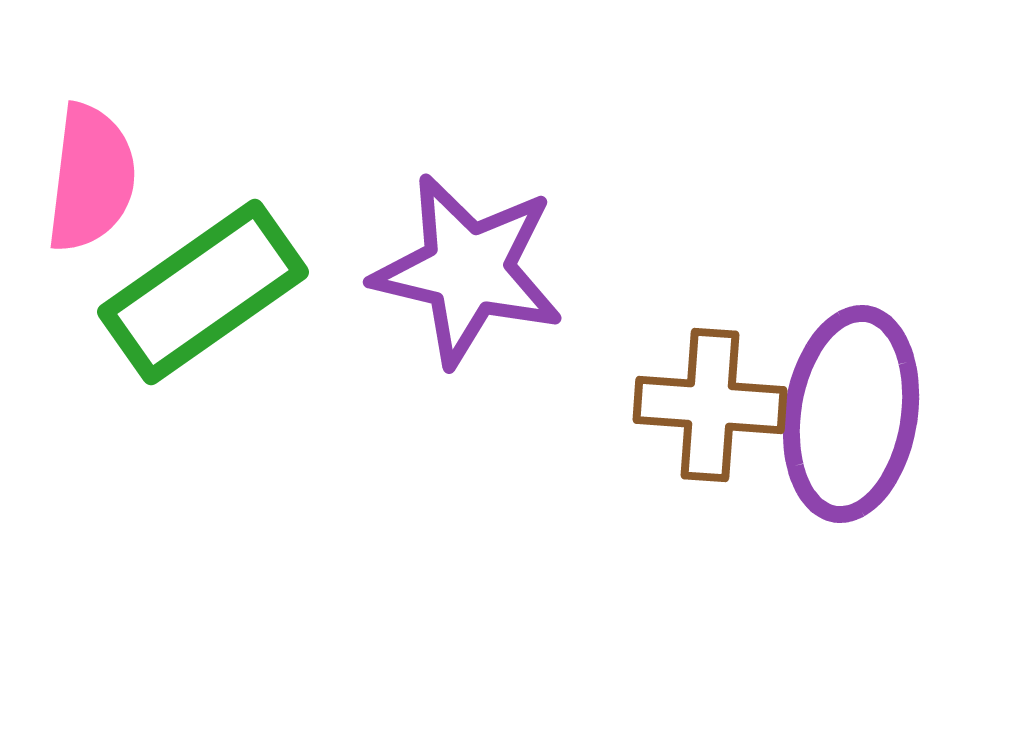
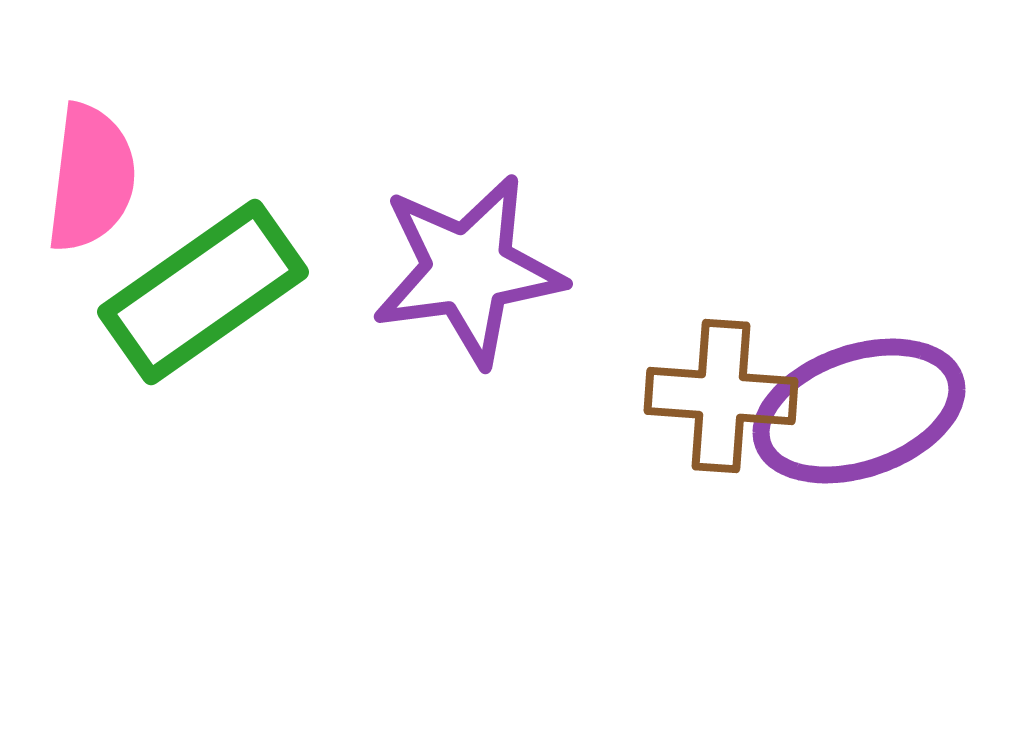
purple star: rotated 21 degrees counterclockwise
brown cross: moved 11 px right, 9 px up
purple ellipse: moved 8 px right, 3 px up; rotated 62 degrees clockwise
